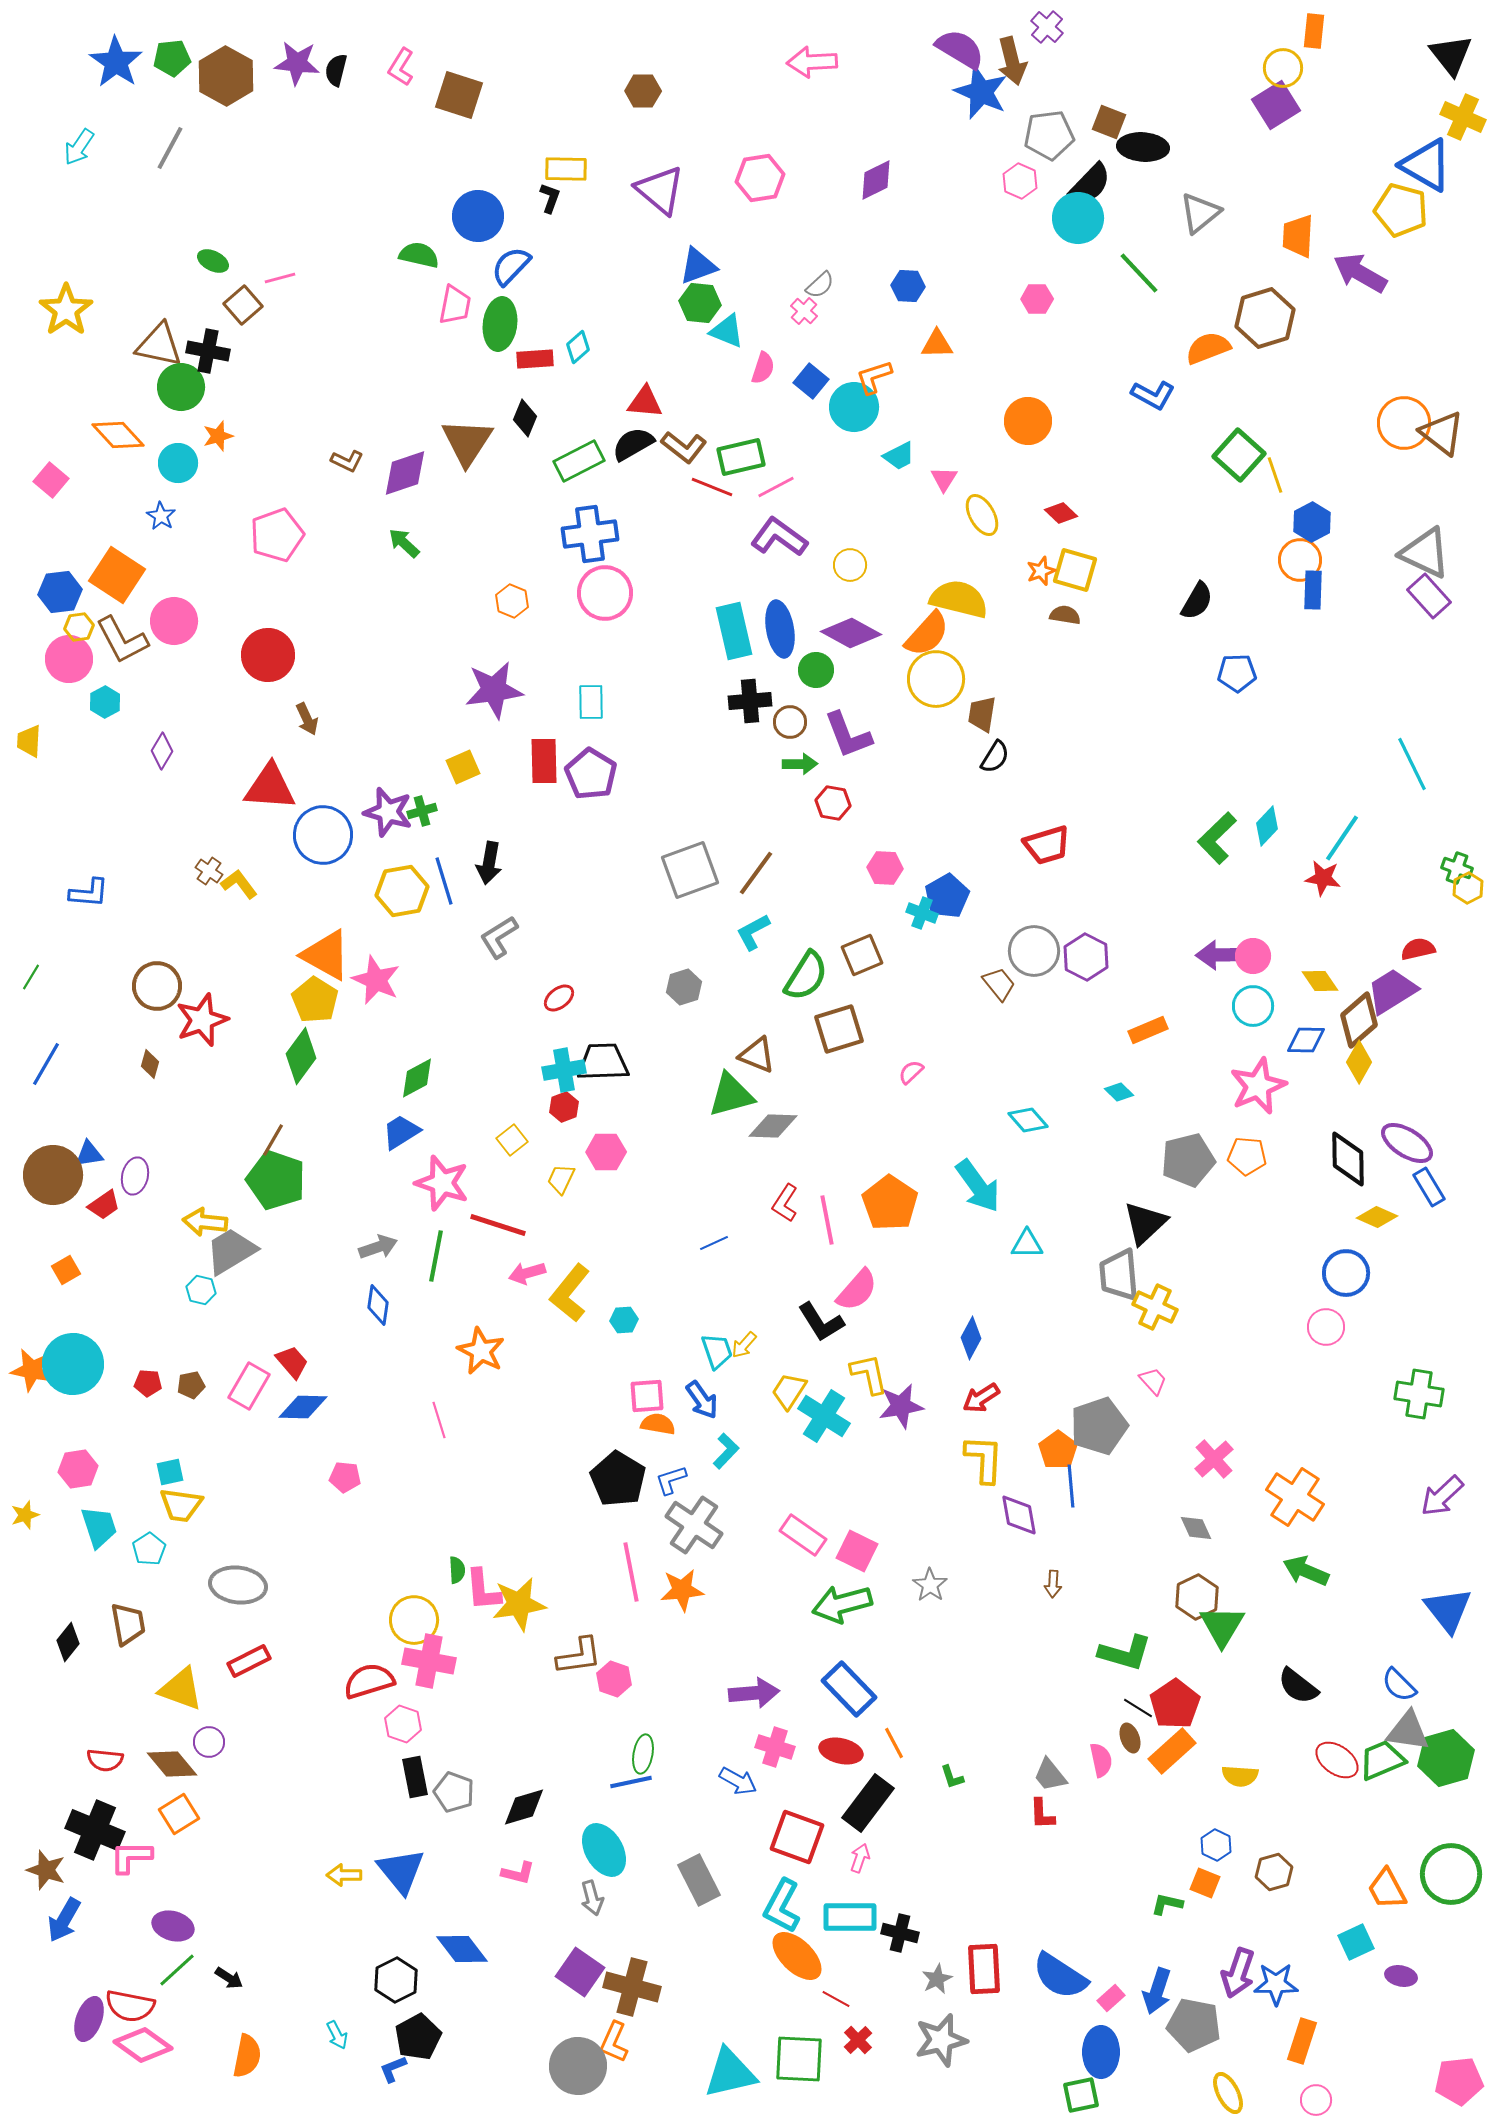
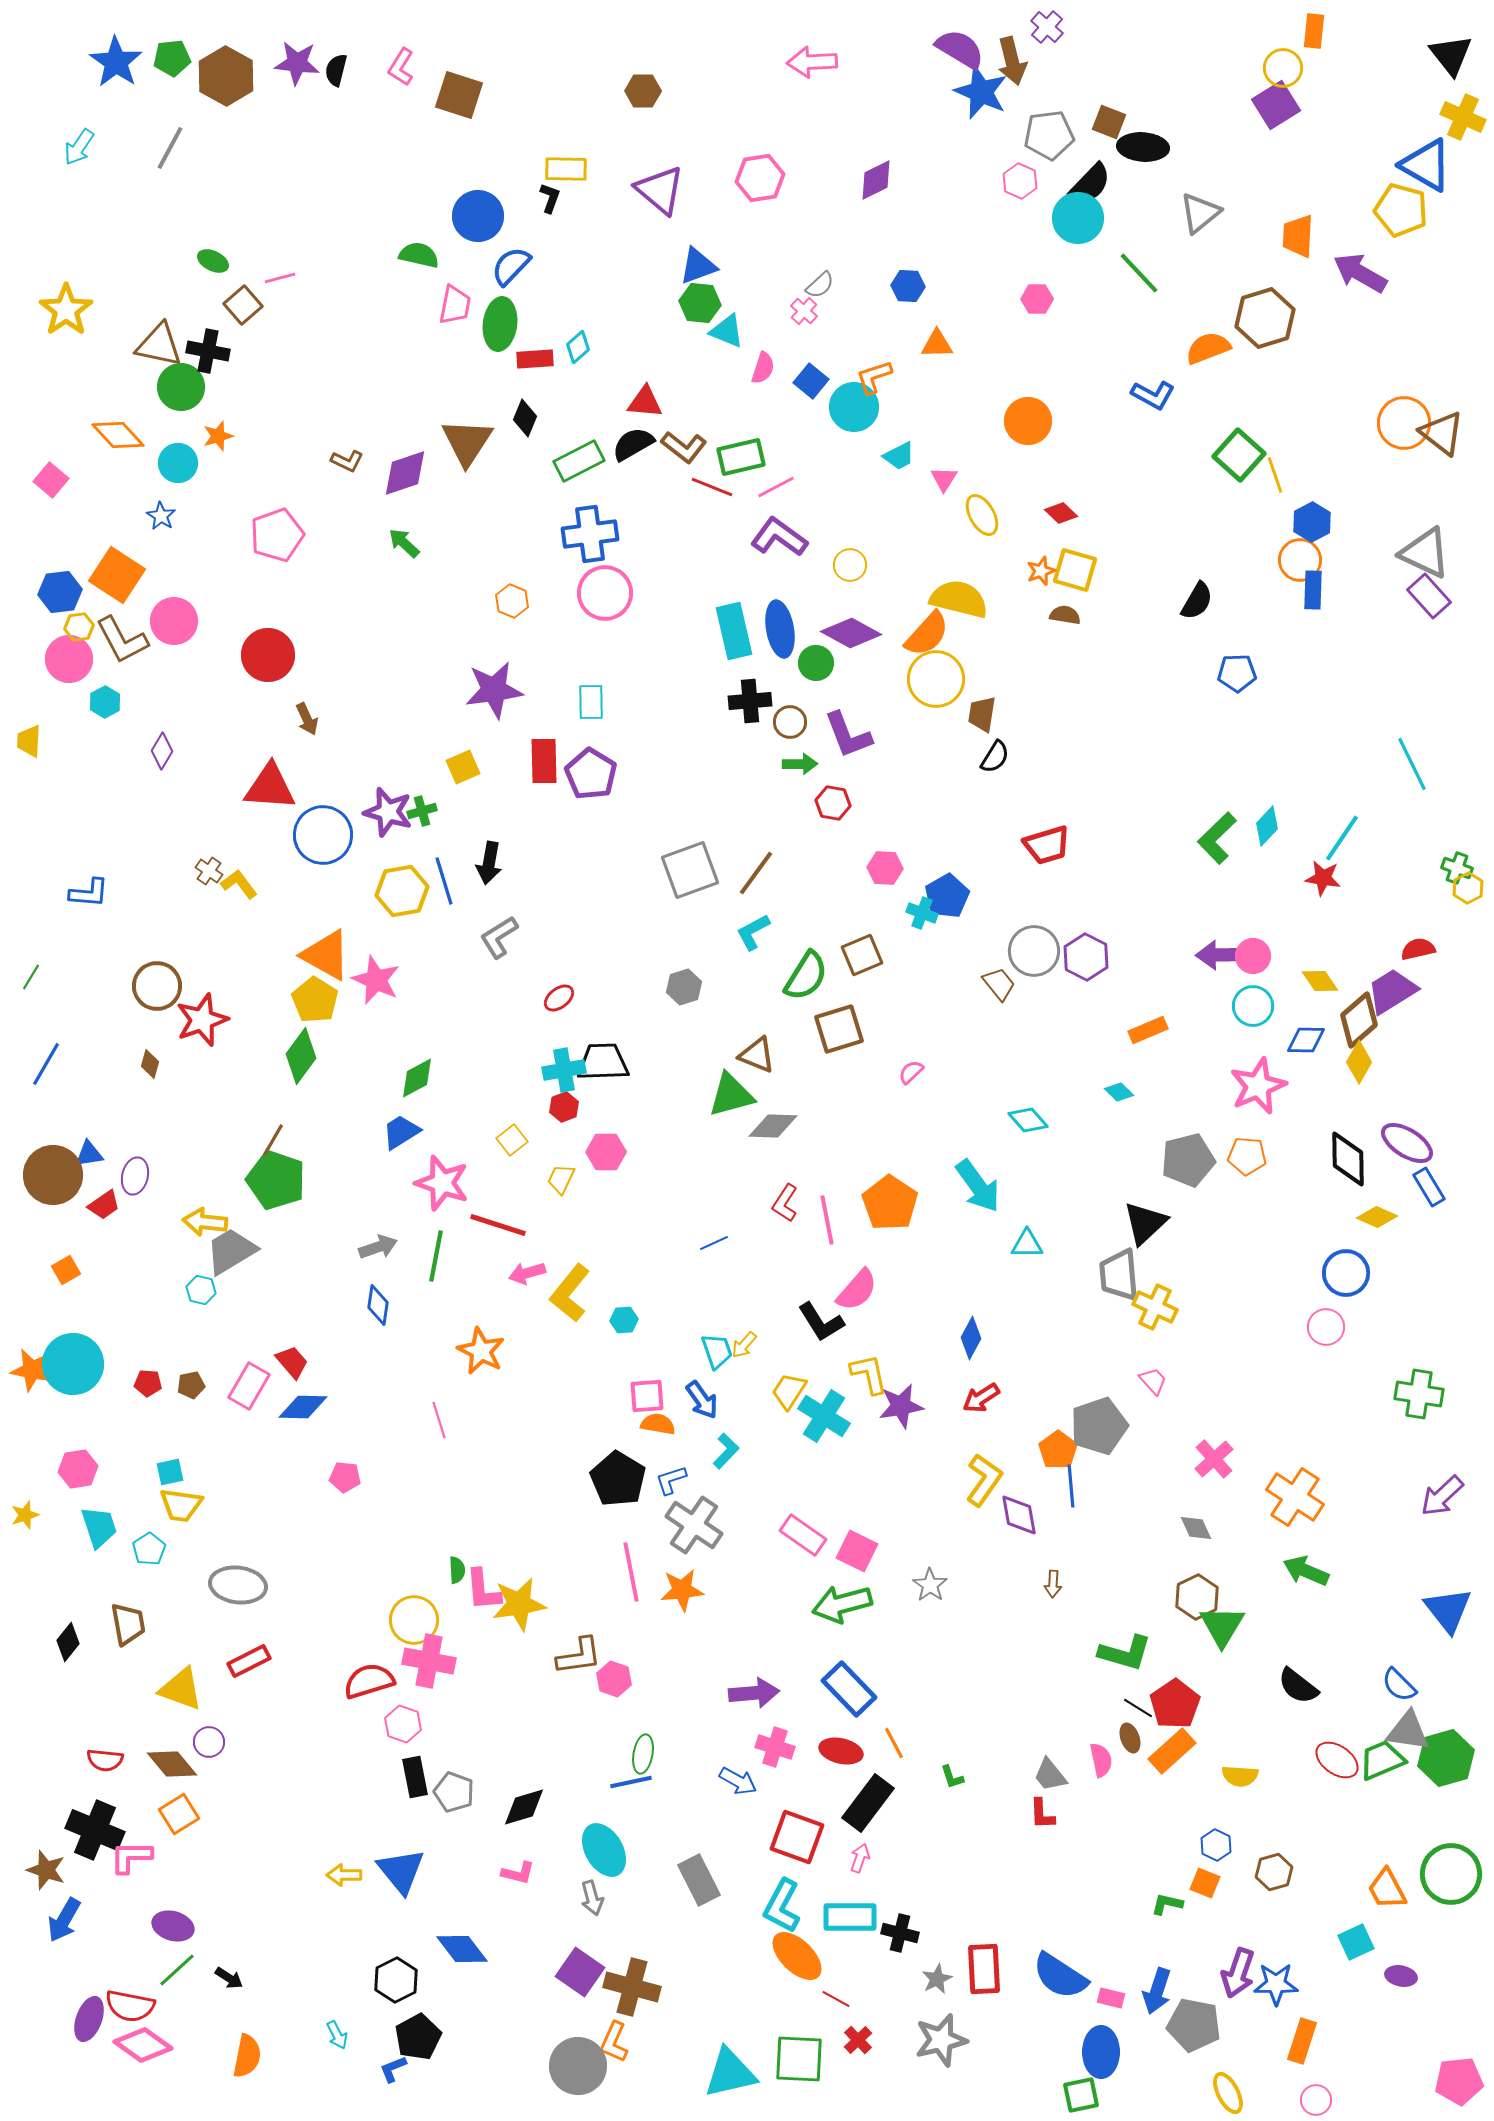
green circle at (816, 670): moved 7 px up
yellow L-shape at (984, 1459): moved 21 px down; rotated 32 degrees clockwise
pink rectangle at (1111, 1998): rotated 56 degrees clockwise
